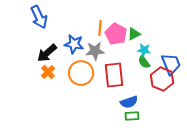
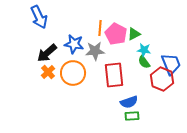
orange circle: moved 8 px left
